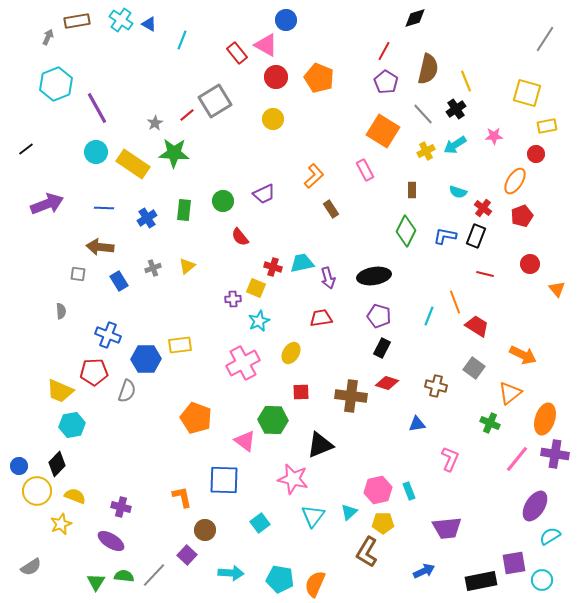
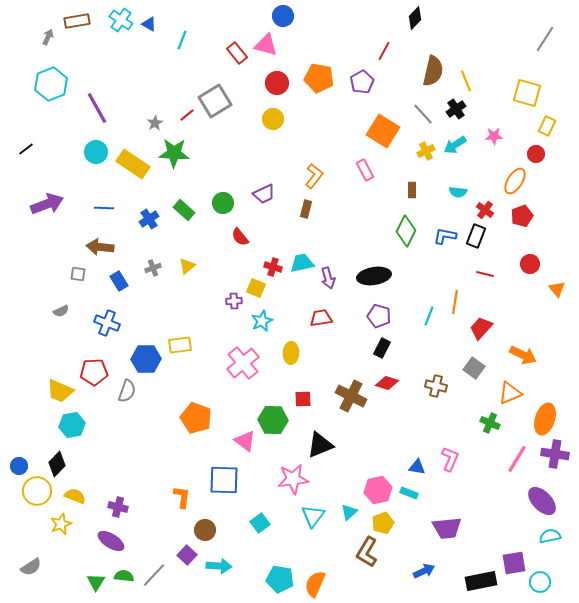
black diamond at (415, 18): rotated 30 degrees counterclockwise
blue circle at (286, 20): moved 3 px left, 4 px up
pink triangle at (266, 45): rotated 15 degrees counterclockwise
brown semicircle at (428, 69): moved 5 px right, 2 px down
red circle at (276, 77): moved 1 px right, 6 px down
orange pentagon at (319, 78): rotated 12 degrees counterclockwise
purple pentagon at (386, 82): moved 24 px left; rotated 10 degrees clockwise
cyan hexagon at (56, 84): moved 5 px left
yellow rectangle at (547, 126): rotated 54 degrees counterclockwise
orange L-shape at (314, 176): rotated 10 degrees counterclockwise
cyan semicircle at (458, 192): rotated 12 degrees counterclockwise
green circle at (223, 201): moved 2 px down
red cross at (483, 208): moved 2 px right, 2 px down
brown rectangle at (331, 209): moved 25 px left; rotated 48 degrees clockwise
green rectangle at (184, 210): rotated 55 degrees counterclockwise
blue cross at (147, 218): moved 2 px right, 1 px down
purple cross at (233, 299): moved 1 px right, 2 px down
orange line at (455, 302): rotated 30 degrees clockwise
gray semicircle at (61, 311): rotated 70 degrees clockwise
cyan star at (259, 321): moved 3 px right
red trapezoid at (477, 326): moved 4 px right, 2 px down; rotated 80 degrees counterclockwise
blue cross at (108, 335): moved 1 px left, 12 px up
yellow ellipse at (291, 353): rotated 30 degrees counterclockwise
pink cross at (243, 363): rotated 12 degrees counterclockwise
red square at (301, 392): moved 2 px right, 7 px down
orange triangle at (510, 393): rotated 15 degrees clockwise
brown cross at (351, 396): rotated 20 degrees clockwise
blue triangle at (417, 424): moved 43 px down; rotated 18 degrees clockwise
pink line at (517, 459): rotated 8 degrees counterclockwise
pink star at (293, 479): rotated 20 degrees counterclockwise
cyan rectangle at (409, 491): moved 2 px down; rotated 48 degrees counterclockwise
orange L-shape at (182, 497): rotated 20 degrees clockwise
purple ellipse at (535, 506): moved 7 px right, 5 px up; rotated 76 degrees counterclockwise
purple cross at (121, 507): moved 3 px left
yellow pentagon at (383, 523): rotated 20 degrees counterclockwise
cyan semicircle at (550, 536): rotated 20 degrees clockwise
cyan arrow at (231, 573): moved 12 px left, 7 px up
cyan circle at (542, 580): moved 2 px left, 2 px down
